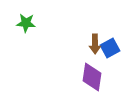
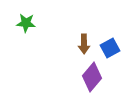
brown arrow: moved 11 px left
purple diamond: rotated 32 degrees clockwise
